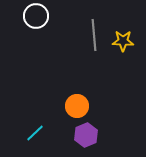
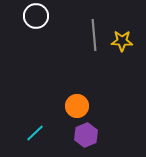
yellow star: moved 1 px left
